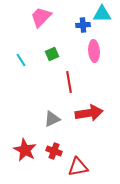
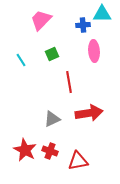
pink trapezoid: moved 3 px down
red cross: moved 4 px left
red triangle: moved 6 px up
